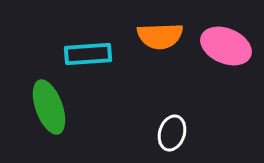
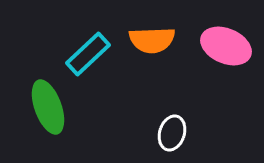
orange semicircle: moved 8 px left, 4 px down
cyan rectangle: rotated 39 degrees counterclockwise
green ellipse: moved 1 px left
